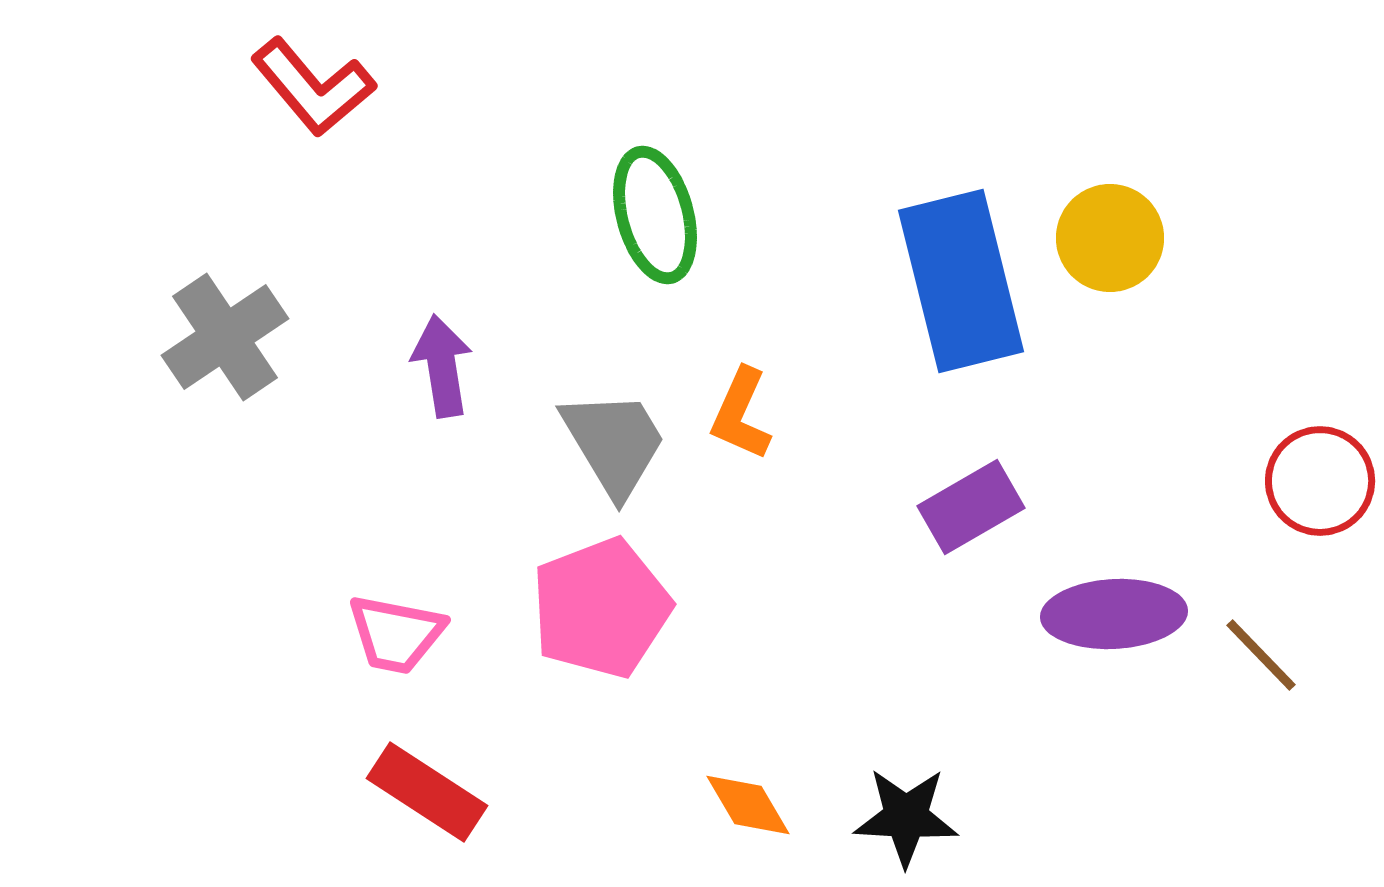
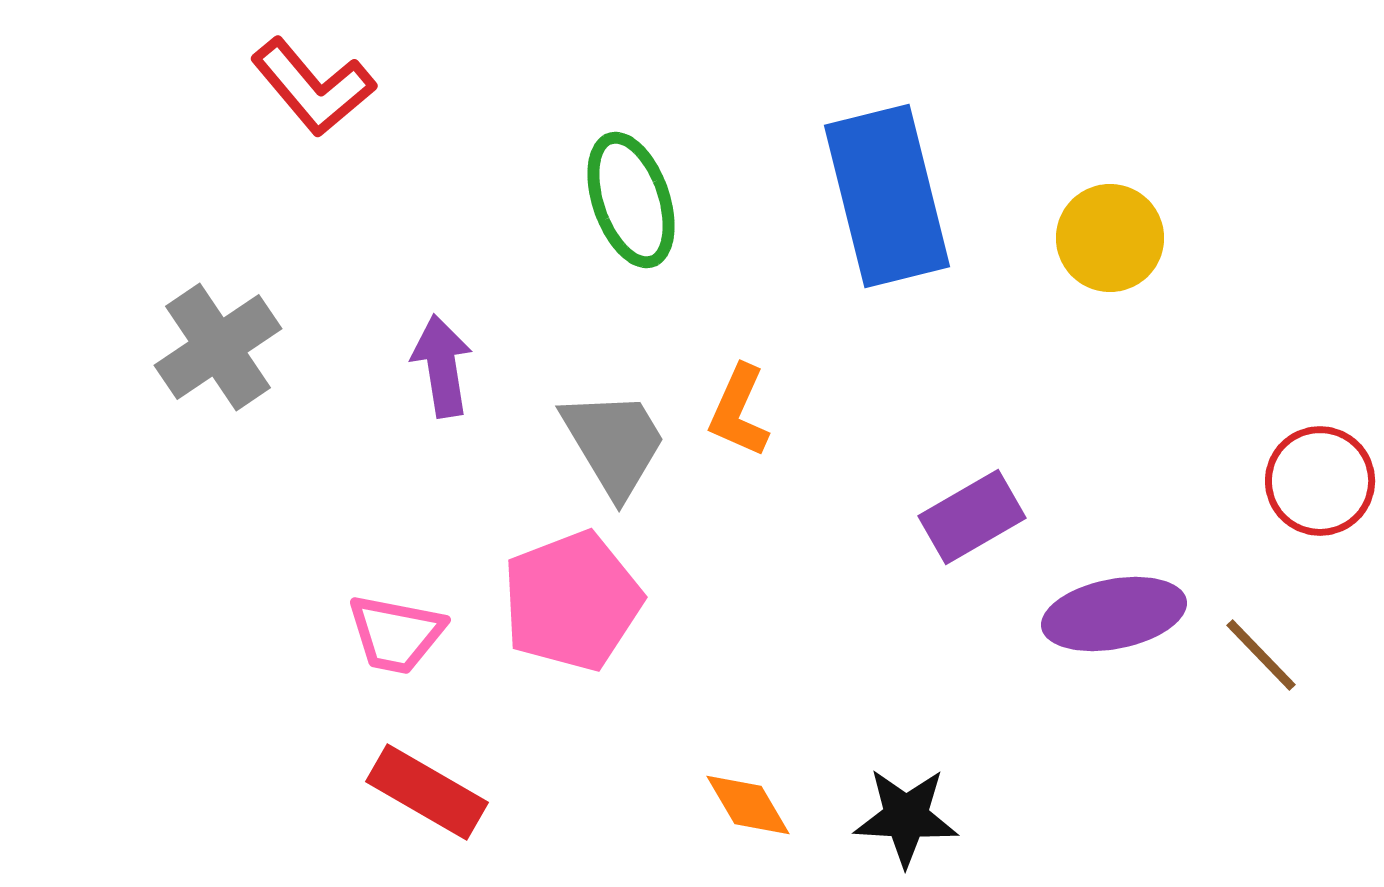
green ellipse: moved 24 px left, 15 px up; rotated 4 degrees counterclockwise
blue rectangle: moved 74 px left, 85 px up
gray cross: moved 7 px left, 10 px down
orange L-shape: moved 2 px left, 3 px up
purple rectangle: moved 1 px right, 10 px down
pink pentagon: moved 29 px left, 7 px up
purple ellipse: rotated 8 degrees counterclockwise
red rectangle: rotated 3 degrees counterclockwise
